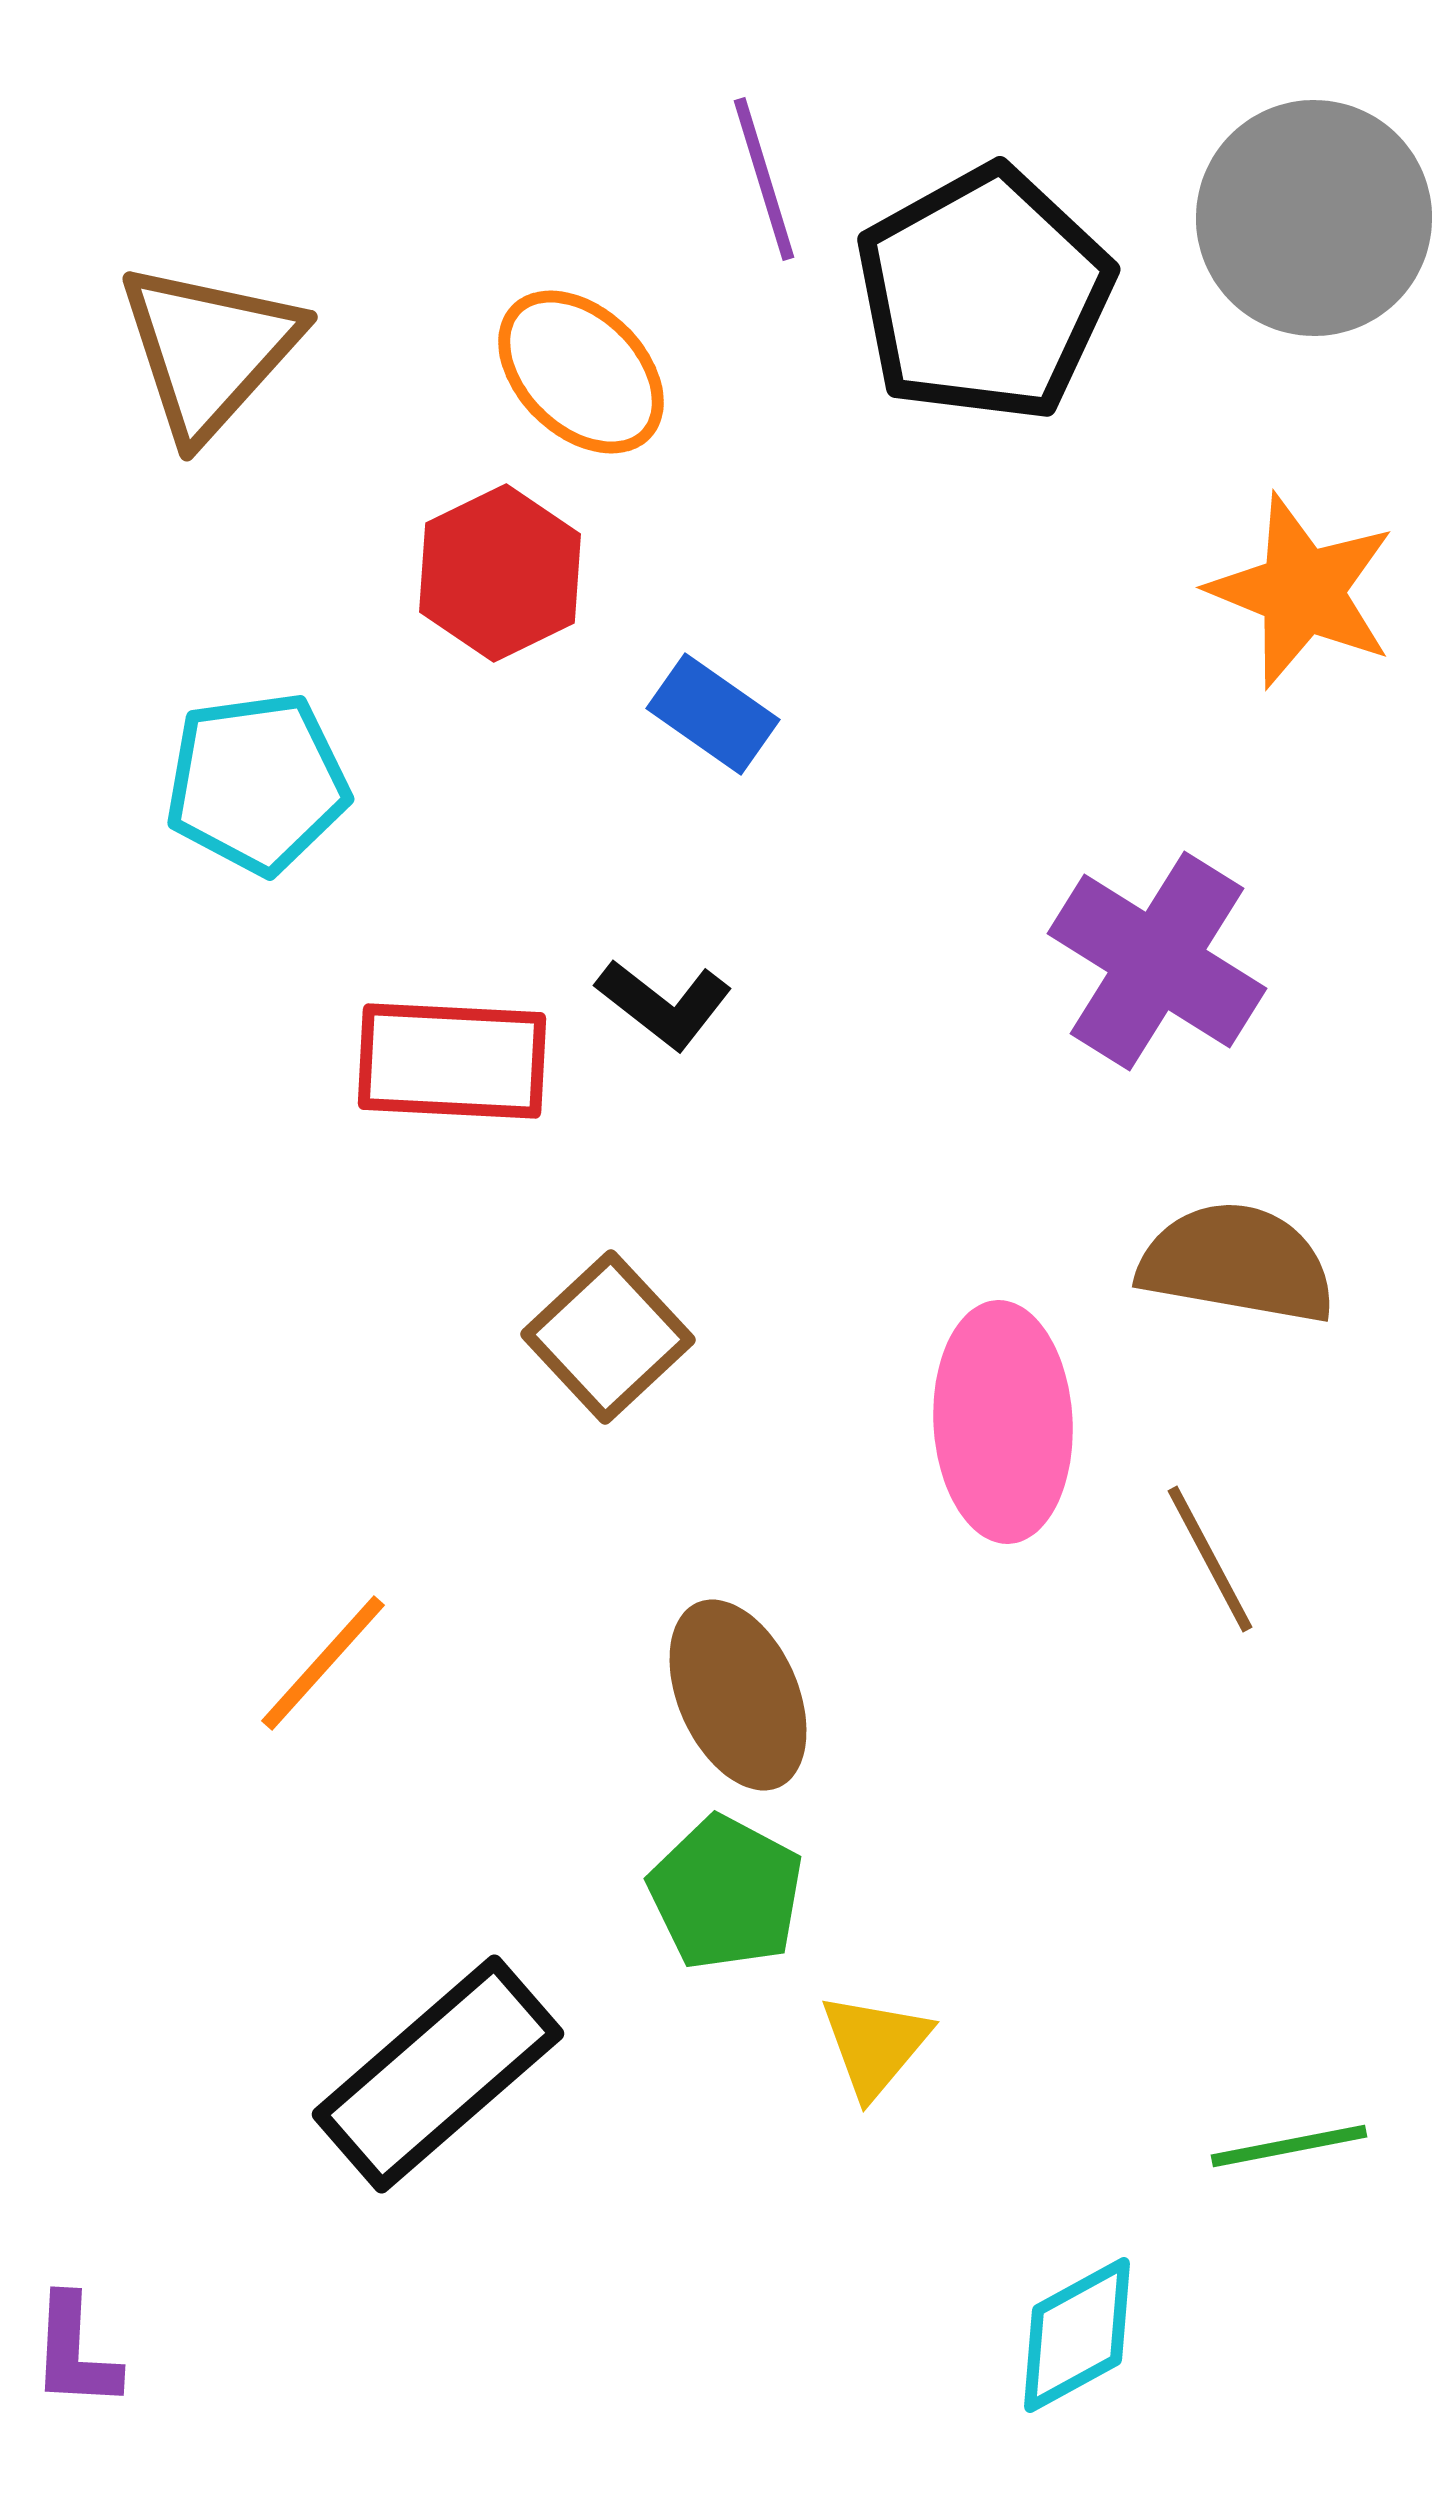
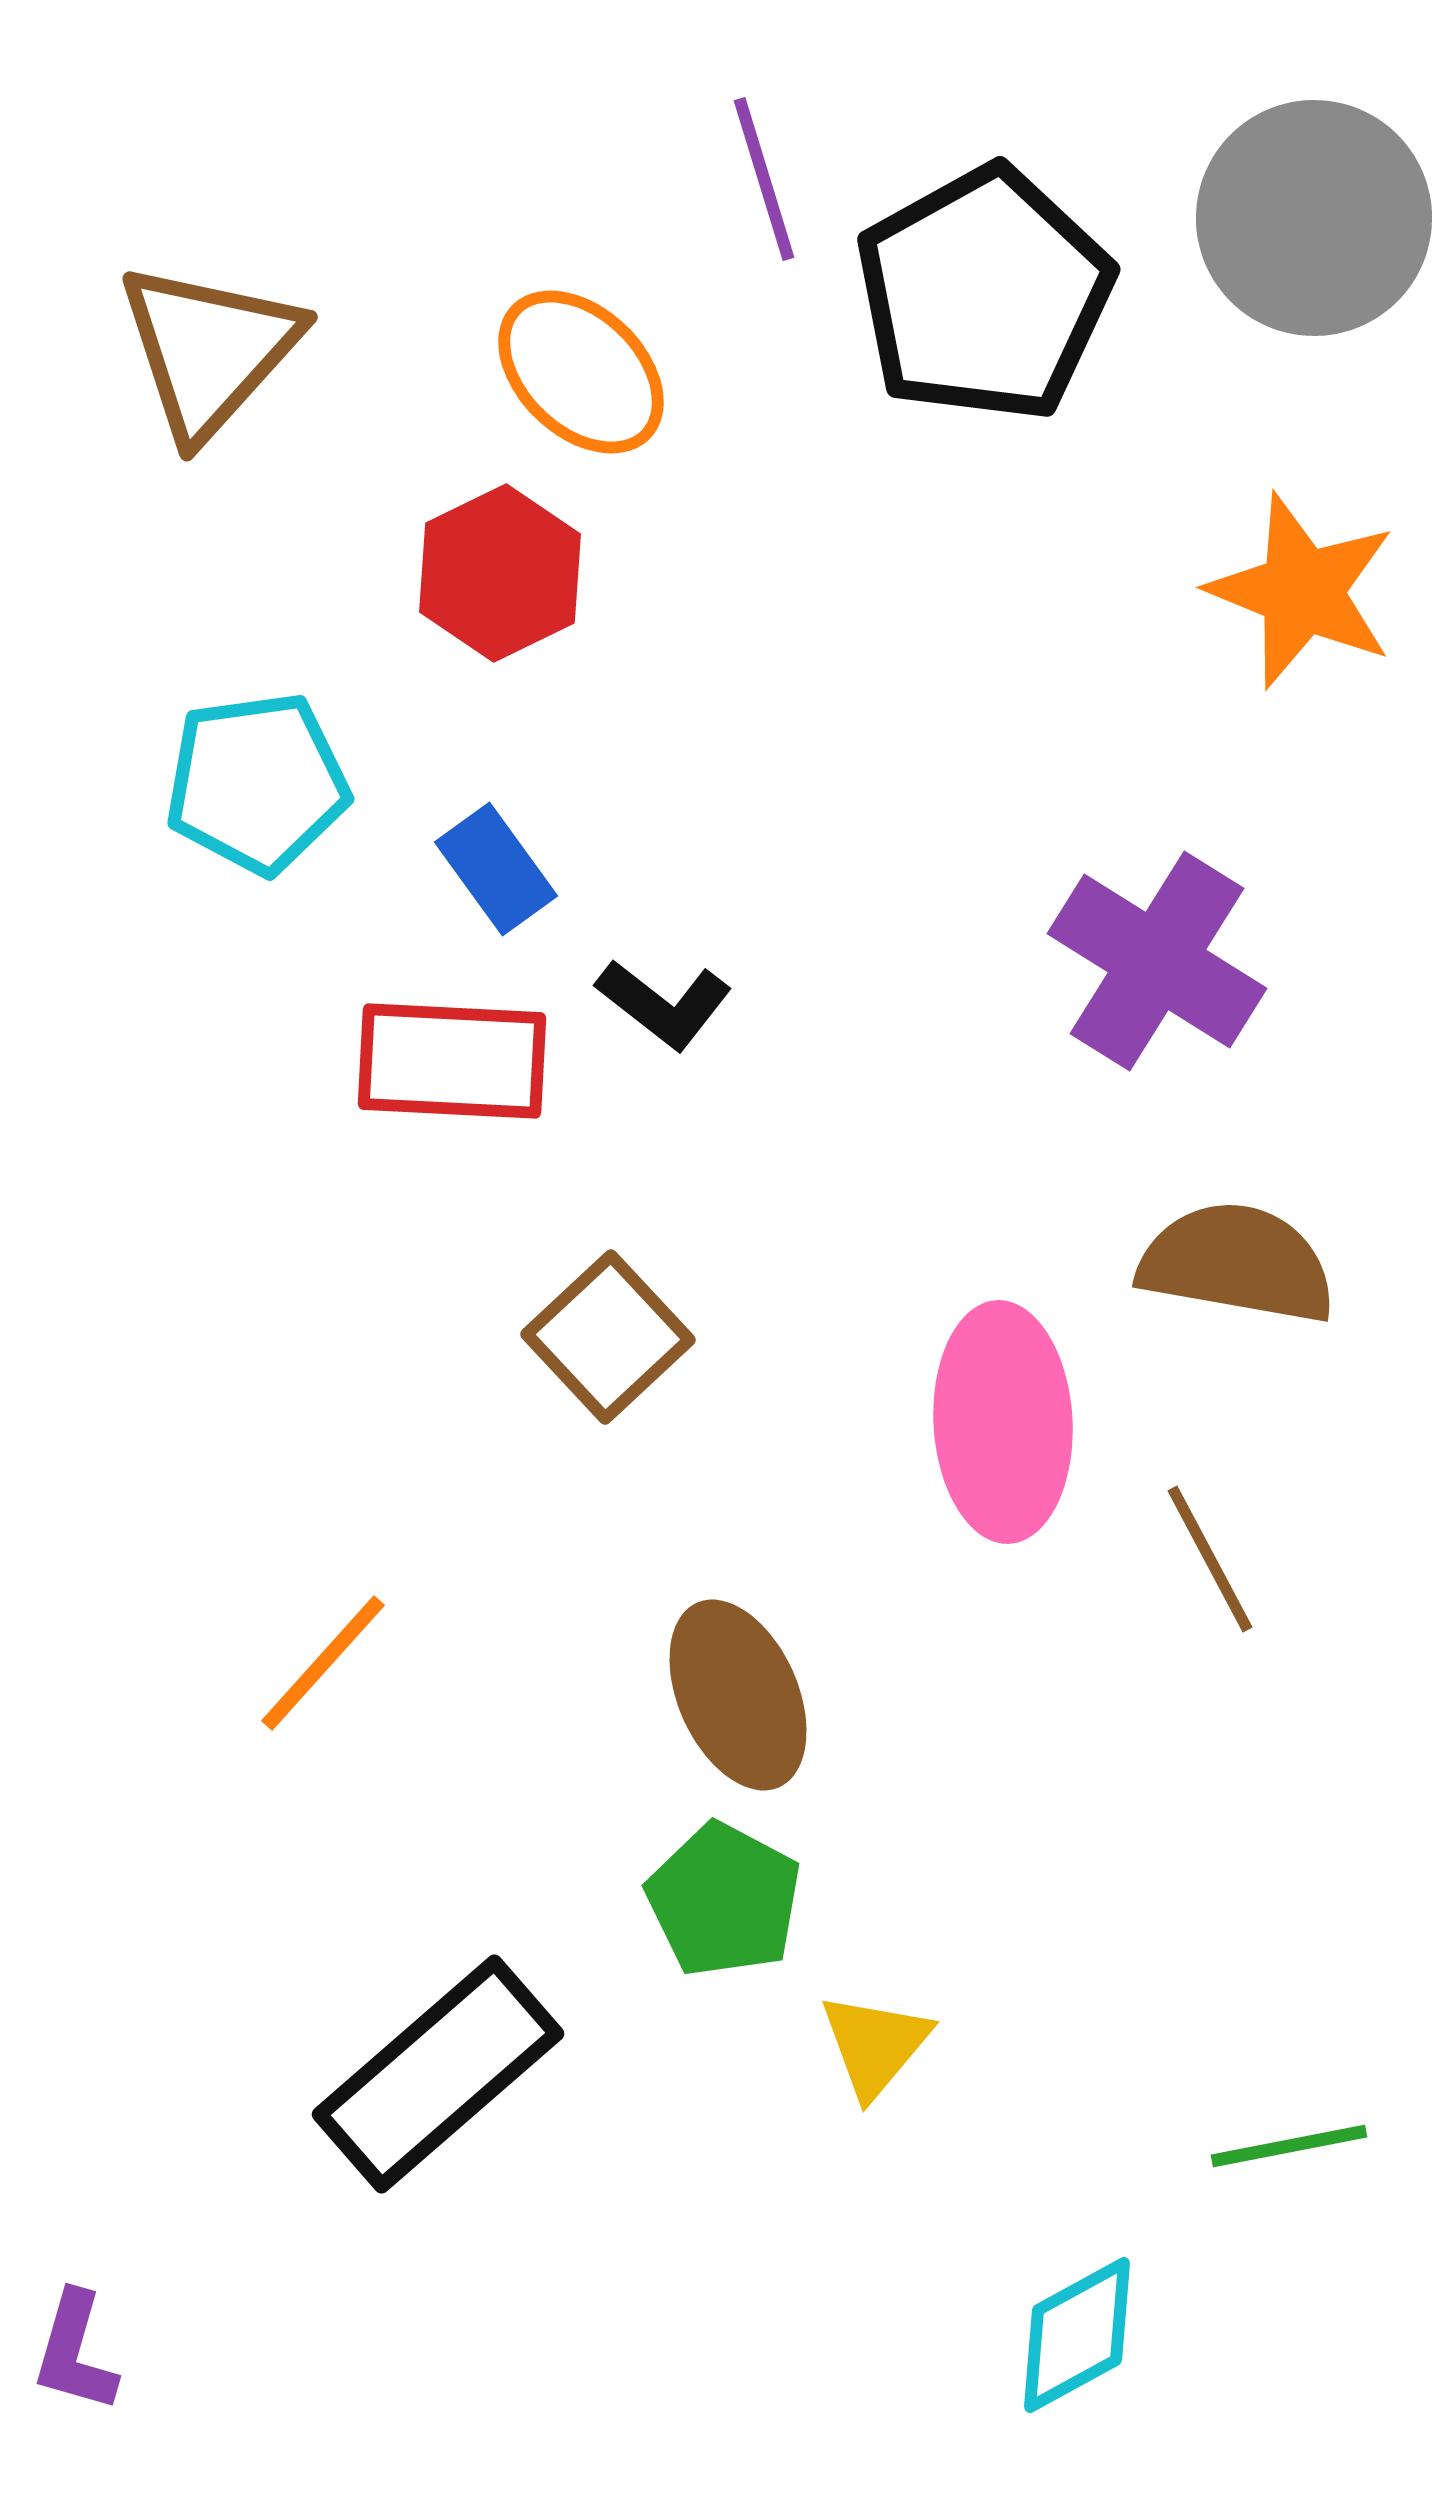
blue rectangle: moved 217 px left, 155 px down; rotated 19 degrees clockwise
green pentagon: moved 2 px left, 7 px down
purple L-shape: rotated 13 degrees clockwise
